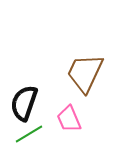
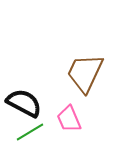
black semicircle: rotated 99 degrees clockwise
green line: moved 1 px right, 2 px up
